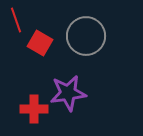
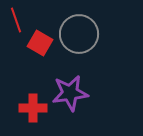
gray circle: moved 7 px left, 2 px up
purple star: moved 2 px right
red cross: moved 1 px left, 1 px up
